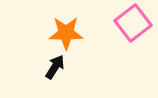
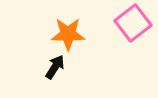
orange star: moved 2 px right, 1 px down
